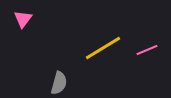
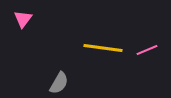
yellow line: rotated 39 degrees clockwise
gray semicircle: rotated 15 degrees clockwise
